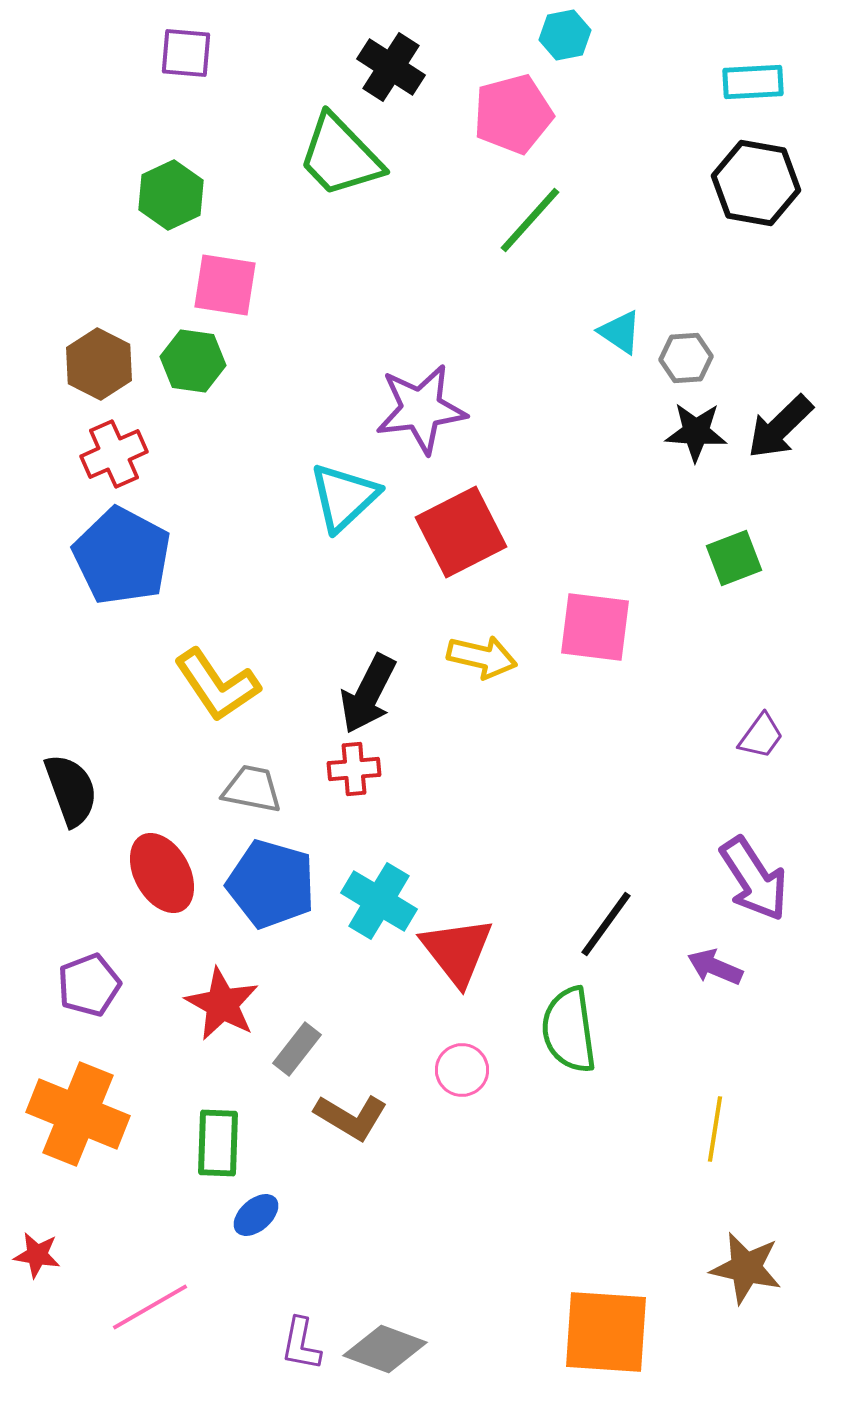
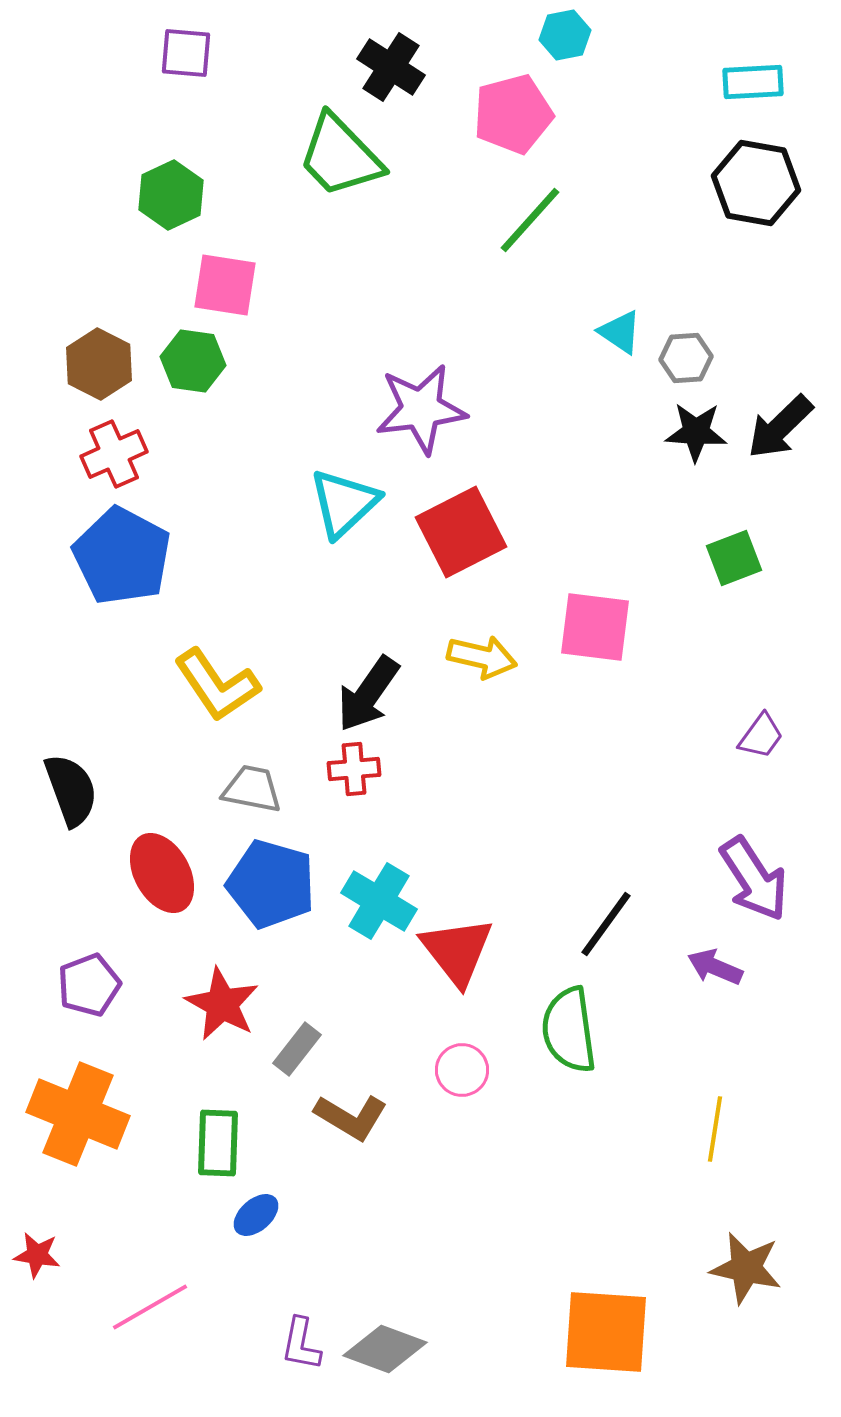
cyan triangle at (344, 497): moved 6 px down
black arrow at (368, 694): rotated 8 degrees clockwise
